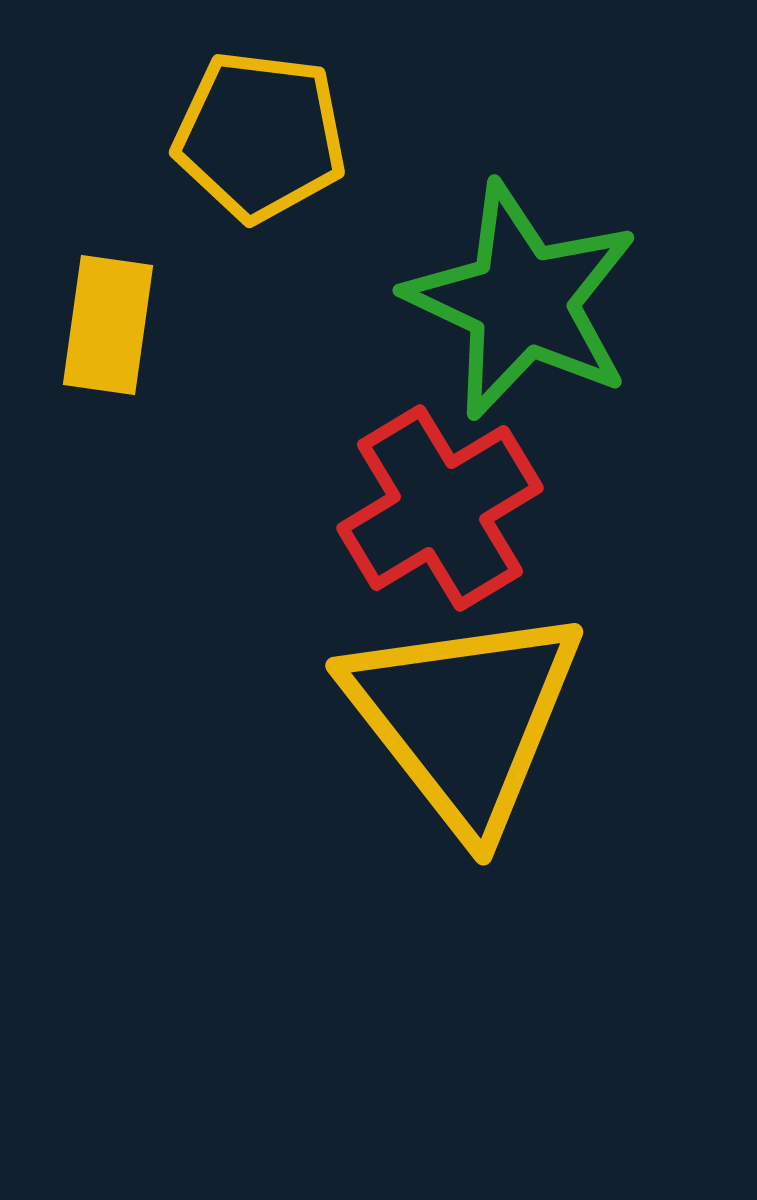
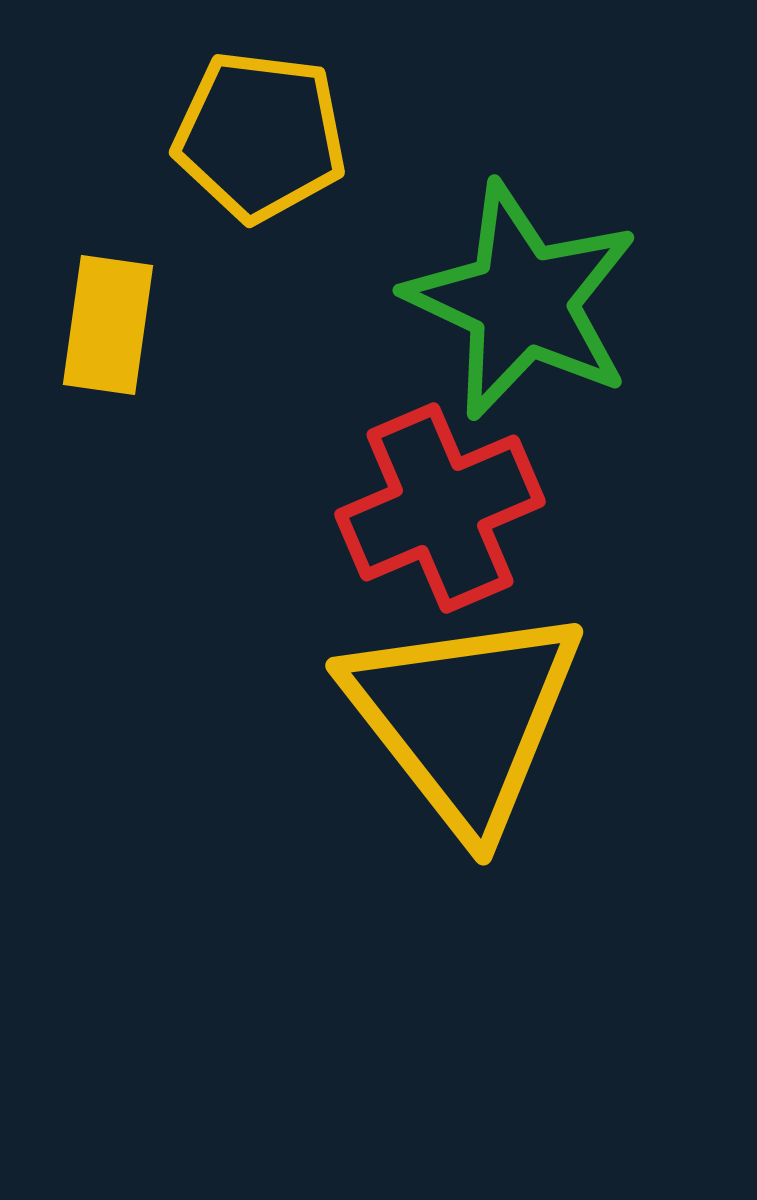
red cross: rotated 8 degrees clockwise
